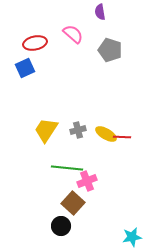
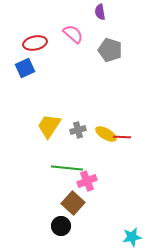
yellow trapezoid: moved 3 px right, 4 px up
